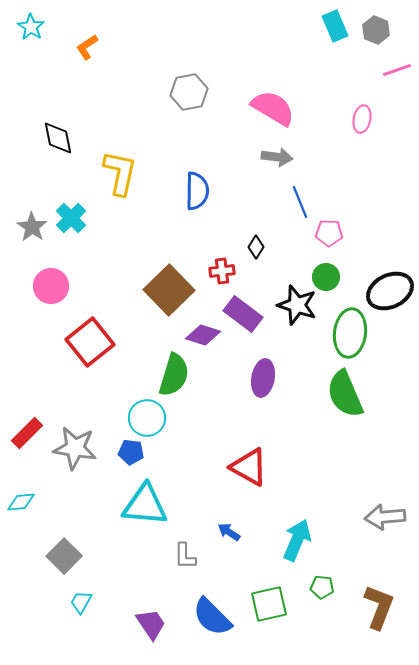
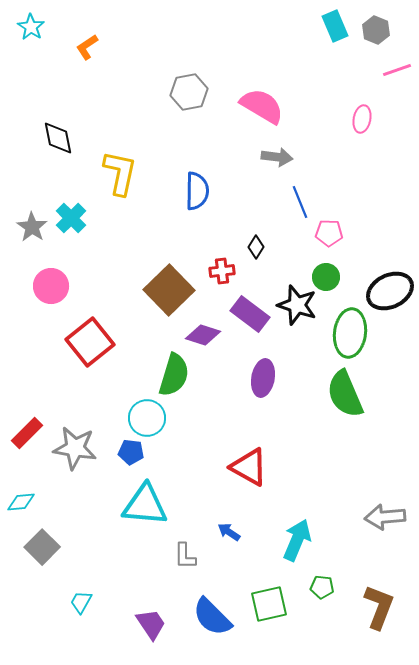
pink semicircle at (273, 108): moved 11 px left, 2 px up
purple rectangle at (243, 314): moved 7 px right
gray square at (64, 556): moved 22 px left, 9 px up
